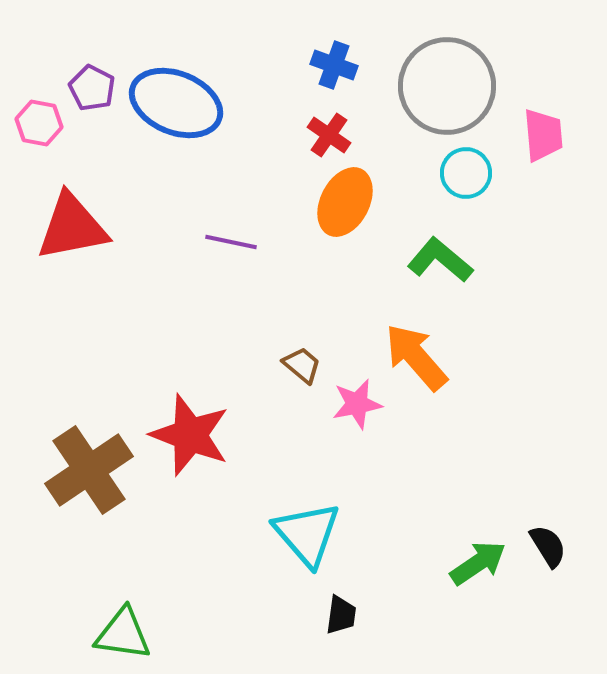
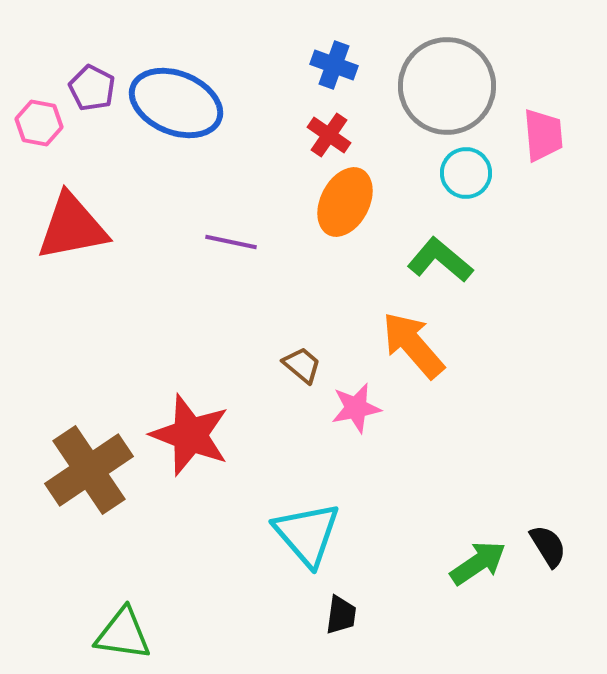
orange arrow: moved 3 px left, 12 px up
pink star: moved 1 px left, 4 px down
